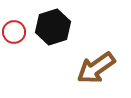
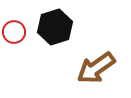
black hexagon: moved 2 px right
